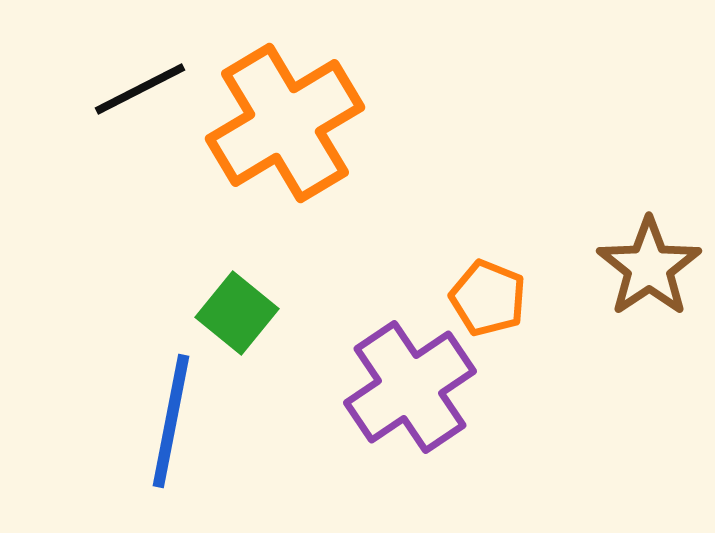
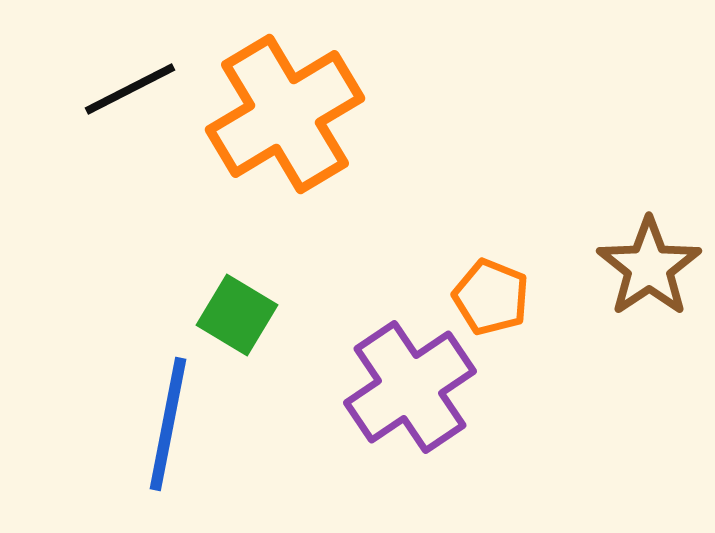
black line: moved 10 px left
orange cross: moved 9 px up
orange pentagon: moved 3 px right, 1 px up
green square: moved 2 px down; rotated 8 degrees counterclockwise
blue line: moved 3 px left, 3 px down
